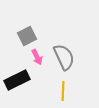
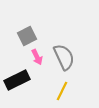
yellow line: moved 1 px left; rotated 24 degrees clockwise
